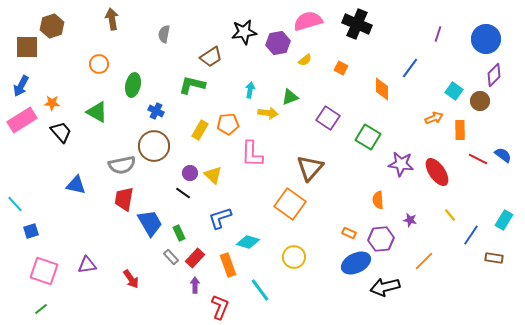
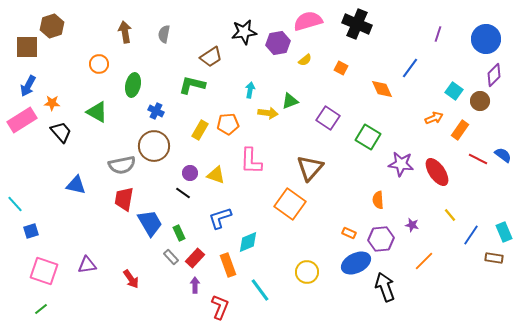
brown arrow at (112, 19): moved 13 px right, 13 px down
blue arrow at (21, 86): moved 7 px right
orange diamond at (382, 89): rotated 25 degrees counterclockwise
green triangle at (290, 97): moved 4 px down
orange rectangle at (460, 130): rotated 36 degrees clockwise
pink L-shape at (252, 154): moved 1 px left, 7 px down
yellow triangle at (213, 175): moved 3 px right; rotated 24 degrees counterclockwise
purple star at (410, 220): moved 2 px right, 5 px down
cyan rectangle at (504, 220): moved 12 px down; rotated 54 degrees counterclockwise
cyan diamond at (248, 242): rotated 40 degrees counterclockwise
yellow circle at (294, 257): moved 13 px right, 15 px down
black arrow at (385, 287): rotated 84 degrees clockwise
